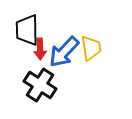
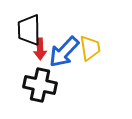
black trapezoid: moved 2 px right
yellow trapezoid: moved 1 px left
black cross: rotated 20 degrees counterclockwise
